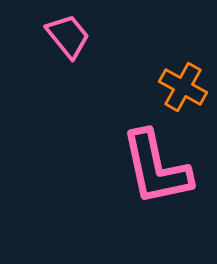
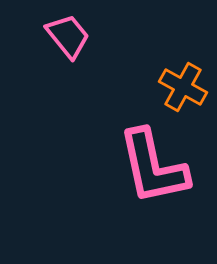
pink L-shape: moved 3 px left, 1 px up
